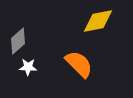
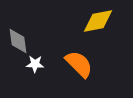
gray diamond: rotated 56 degrees counterclockwise
white star: moved 7 px right, 3 px up
